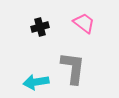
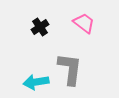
black cross: rotated 18 degrees counterclockwise
gray L-shape: moved 3 px left, 1 px down
